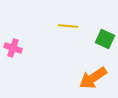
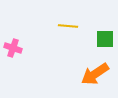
green square: rotated 24 degrees counterclockwise
orange arrow: moved 2 px right, 4 px up
